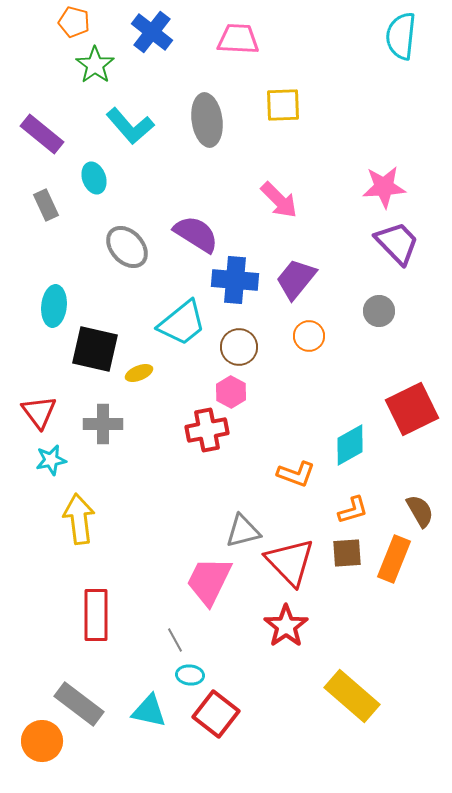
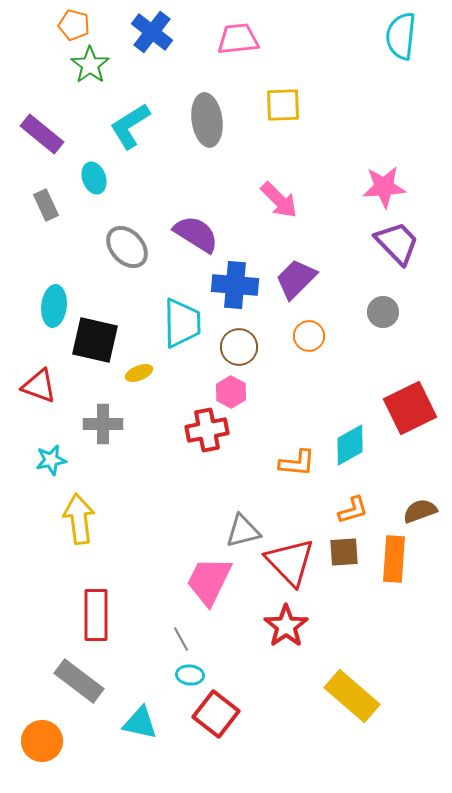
orange pentagon at (74, 22): moved 3 px down
pink trapezoid at (238, 39): rotated 9 degrees counterclockwise
green star at (95, 65): moved 5 px left
cyan L-shape at (130, 126): rotated 99 degrees clockwise
purple trapezoid at (296, 279): rotated 6 degrees clockwise
blue cross at (235, 280): moved 5 px down
gray circle at (379, 311): moved 4 px right, 1 px down
cyan trapezoid at (182, 323): rotated 52 degrees counterclockwise
black square at (95, 349): moved 9 px up
red square at (412, 409): moved 2 px left, 1 px up
red triangle at (39, 412): moved 26 px up; rotated 33 degrees counterclockwise
orange L-shape at (296, 474): moved 1 px right, 11 px up; rotated 15 degrees counterclockwise
brown semicircle at (420, 511): rotated 80 degrees counterclockwise
brown square at (347, 553): moved 3 px left, 1 px up
orange rectangle at (394, 559): rotated 18 degrees counterclockwise
gray line at (175, 640): moved 6 px right, 1 px up
gray rectangle at (79, 704): moved 23 px up
cyan triangle at (149, 711): moved 9 px left, 12 px down
